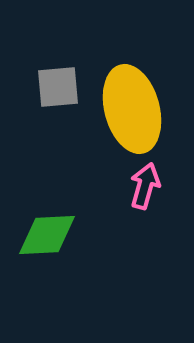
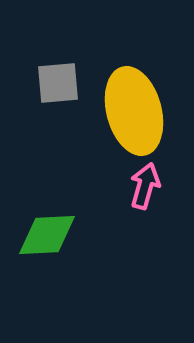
gray square: moved 4 px up
yellow ellipse: moved 2 px right, 2 px down
